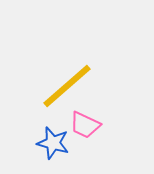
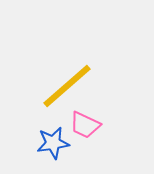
blue star: rotated 24 degrees counterclockwise
